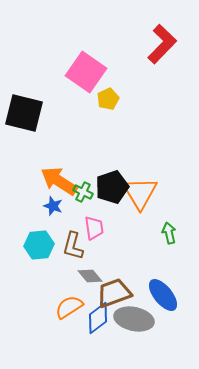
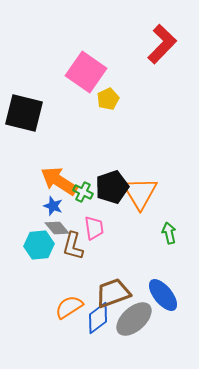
gray diamond: moved 33 px left, 48 px up
brown trapezoid: moved 1 px left
gray ellipse: rotated 54 degrees counterclockwise
